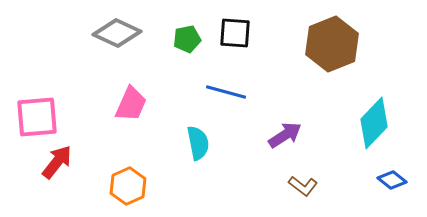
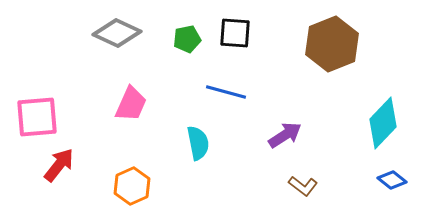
cyan diamond: moved 9 px right
red arrow: moved 2 px right, 3 px down
orange hexagon: moved 4 px right
